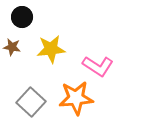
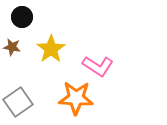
yellow star: rotated 28 degrees counterclockwise
orange star: rotated 8 degrees clockwise
gray square: moved 13 px left; rotated 12 degrees clockwise
